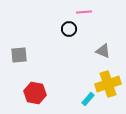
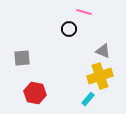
pink line: rotated 21 degrees clockwise
gray square: moved 3 px right, 3 px down
yellow cross: moved 8 px left, 8 px up
